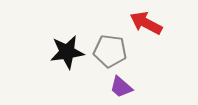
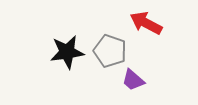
gray pentagon: rotated 12 degrees clockwise
purple trapezoid: moved 12 px right, 7 px up
